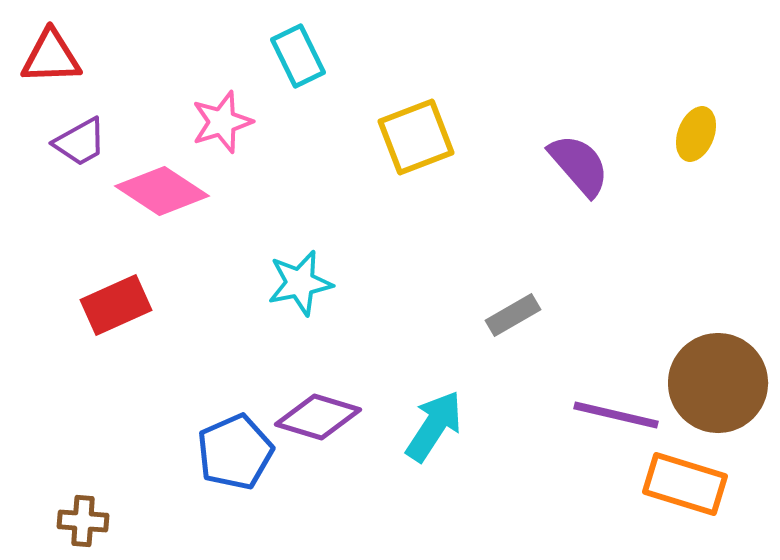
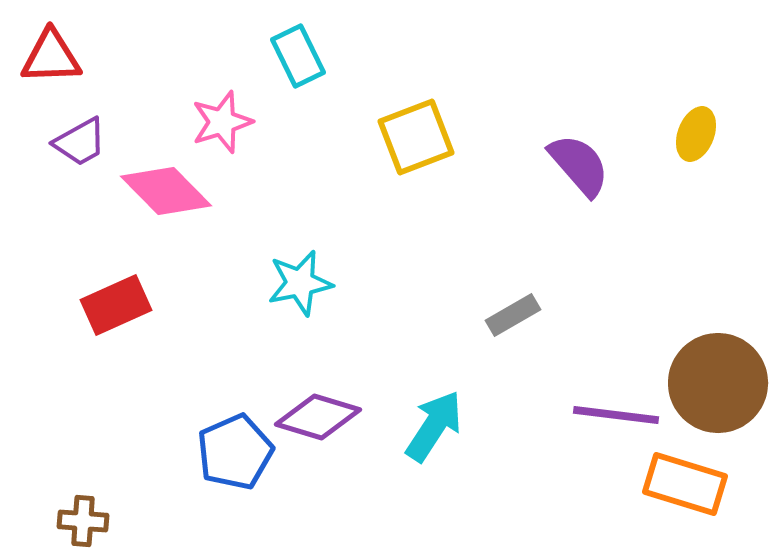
pink diamond: moved 4 px right; rotated 12 degrees clockwise
purple line: rotated 6 degrees counterclockwise
